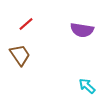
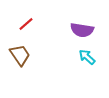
cyan arrow: moved 29 px up
